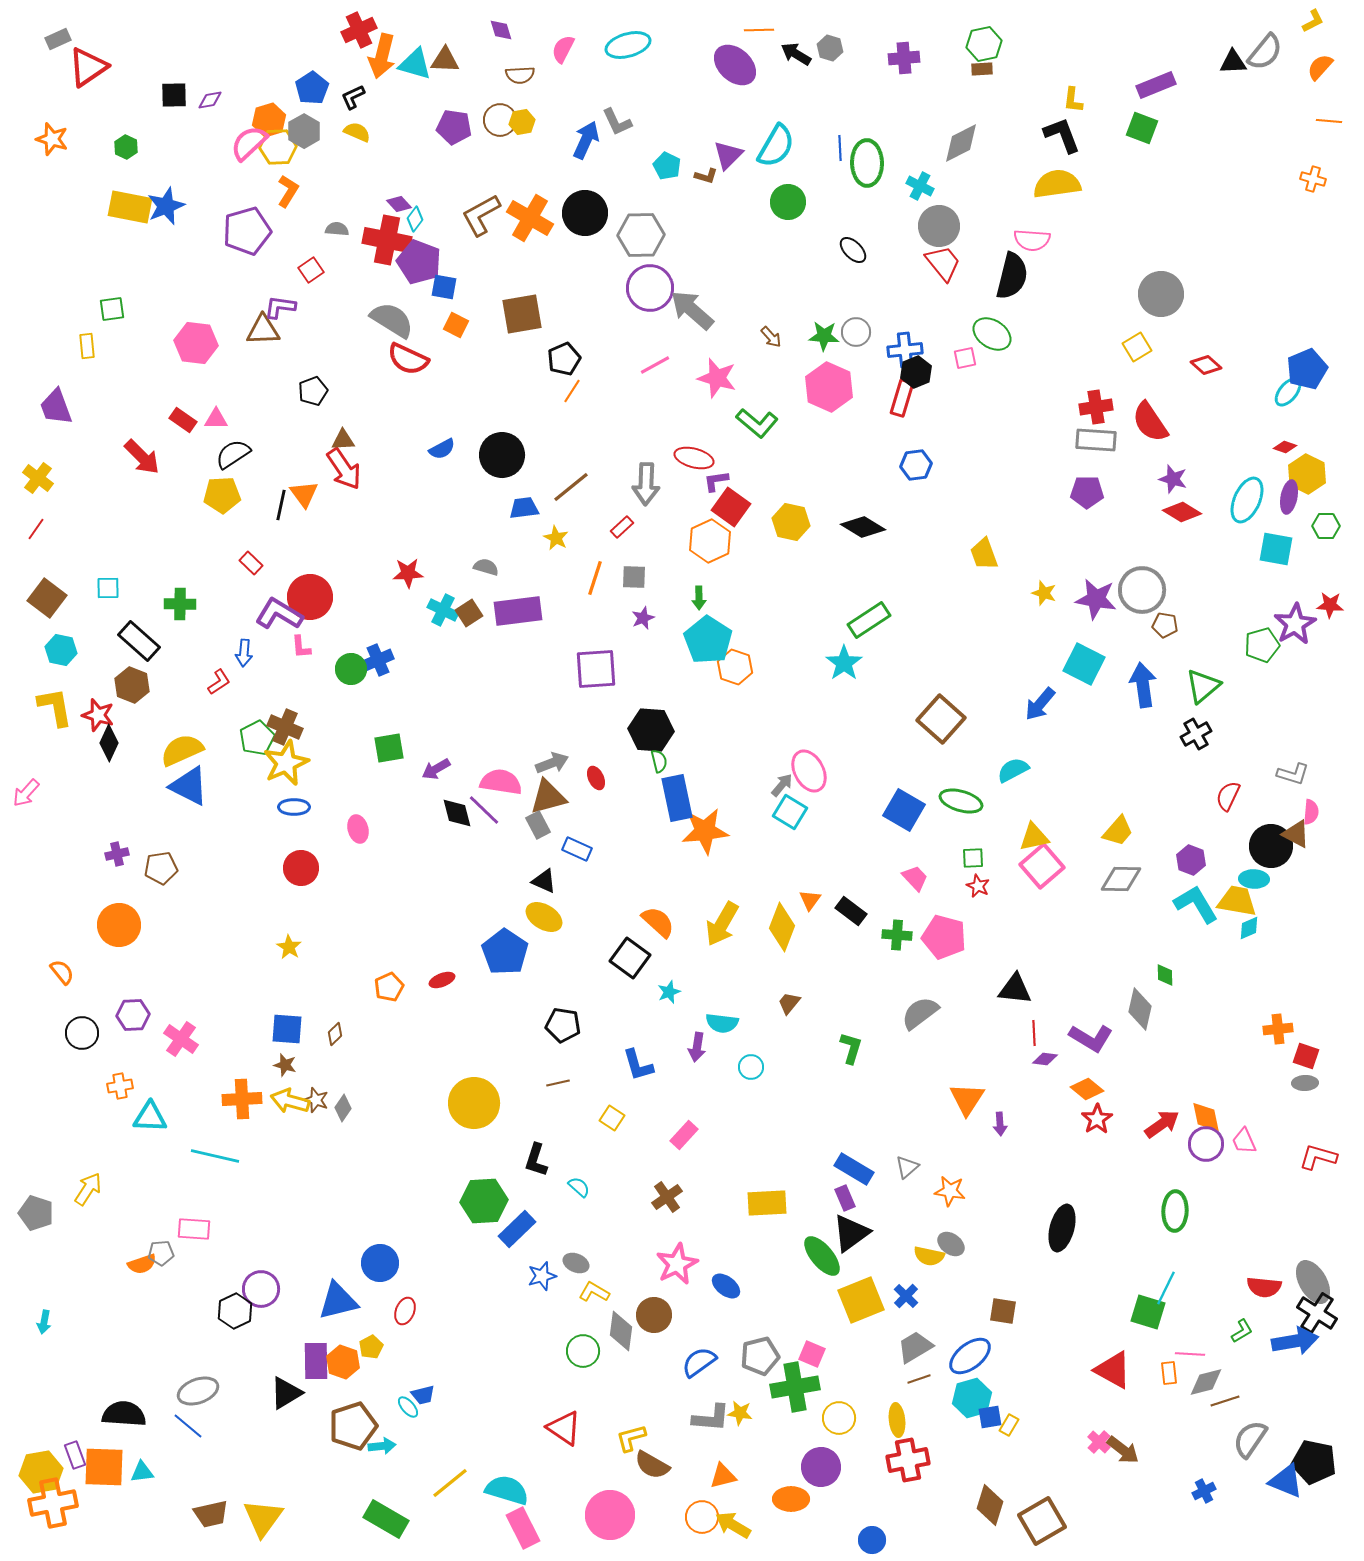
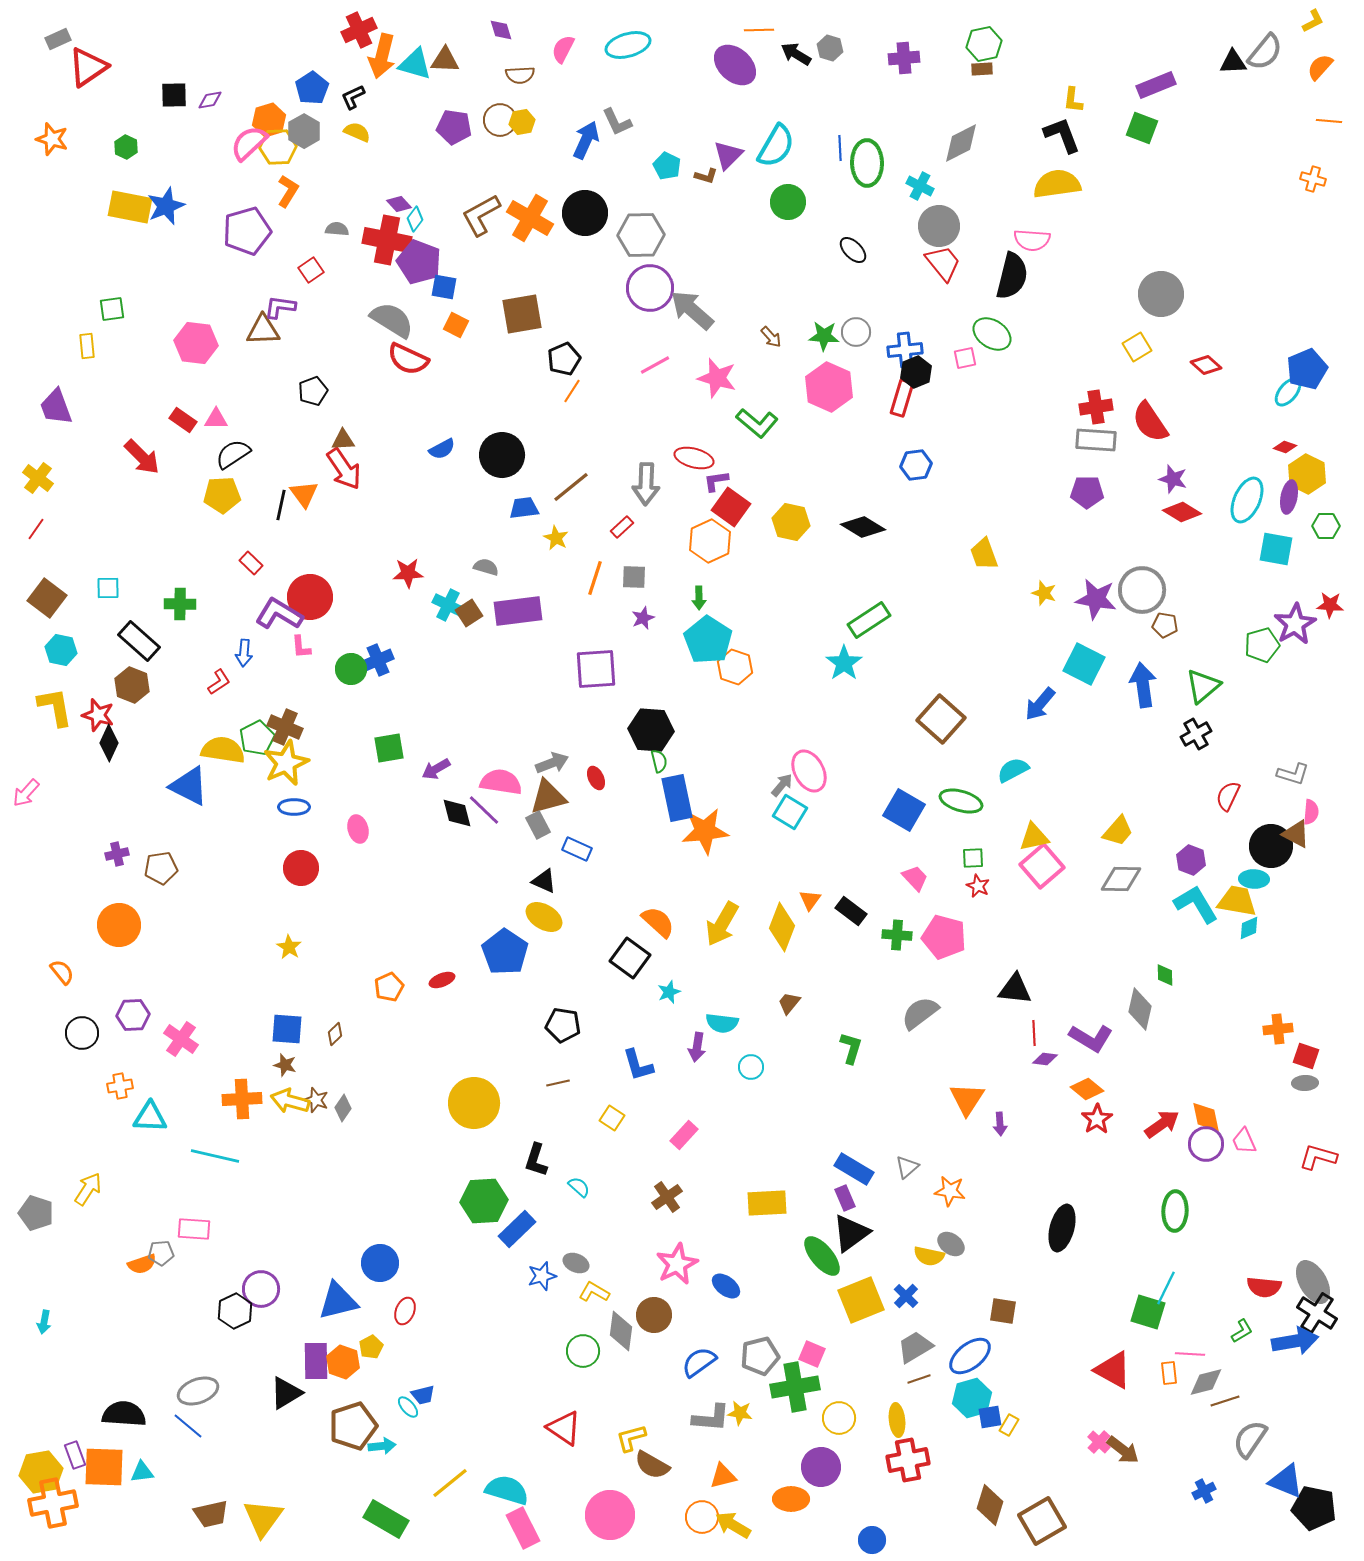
cyan cross at (443, 610): moved 5 px right, 5 px up
yellow semicircle at (182, 750): moved 41 px right; rotated 33 degrees clockwise
black pentagon at (1314, 1462): moved 46 px down
